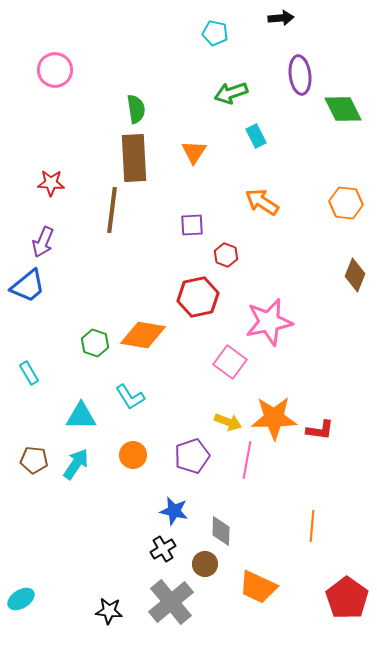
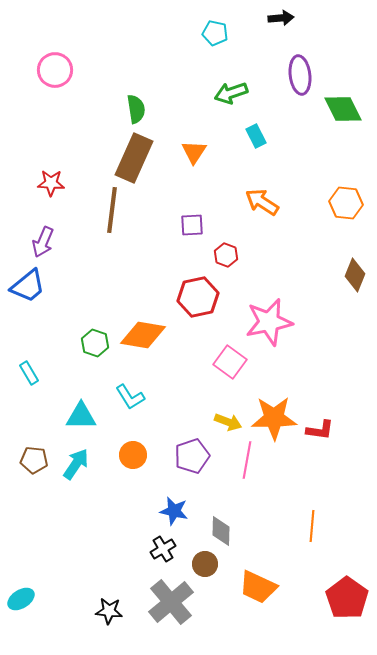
brown rectangle at (134, 158): rotated 27 degrees clockwise
